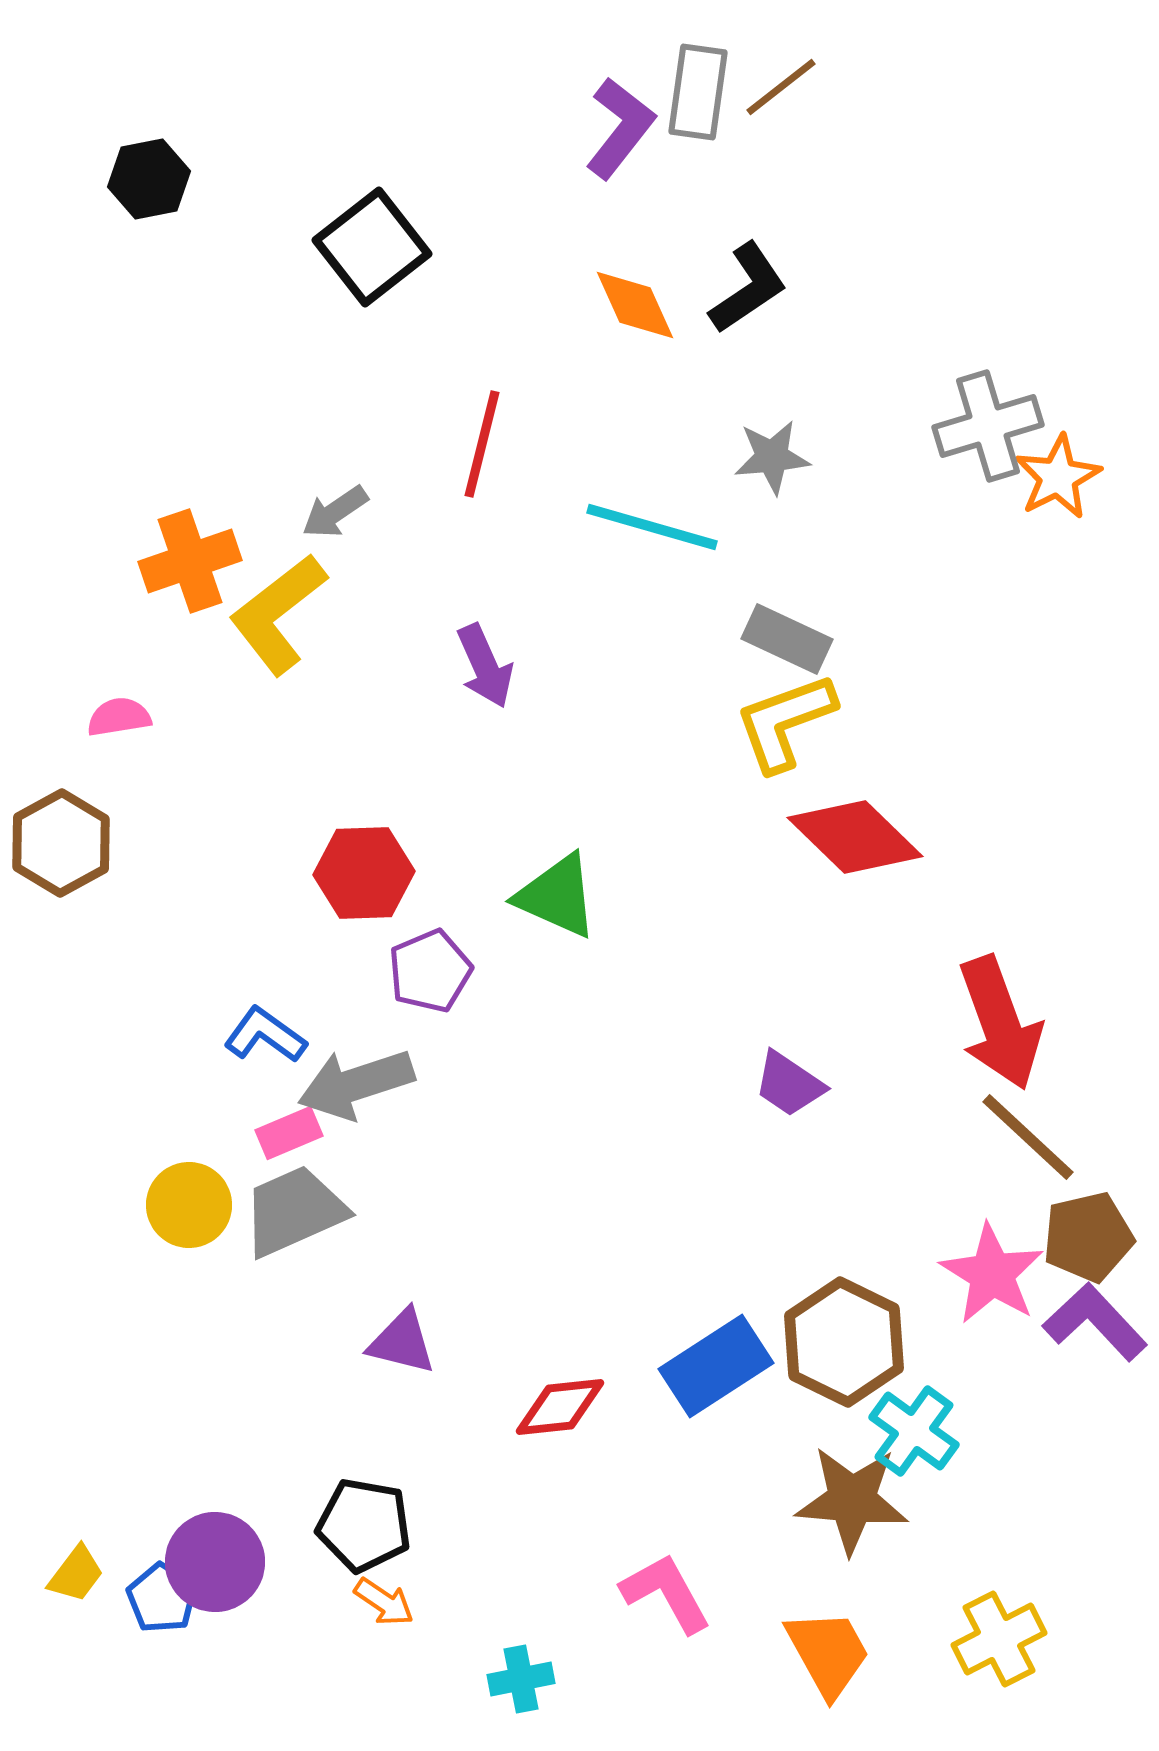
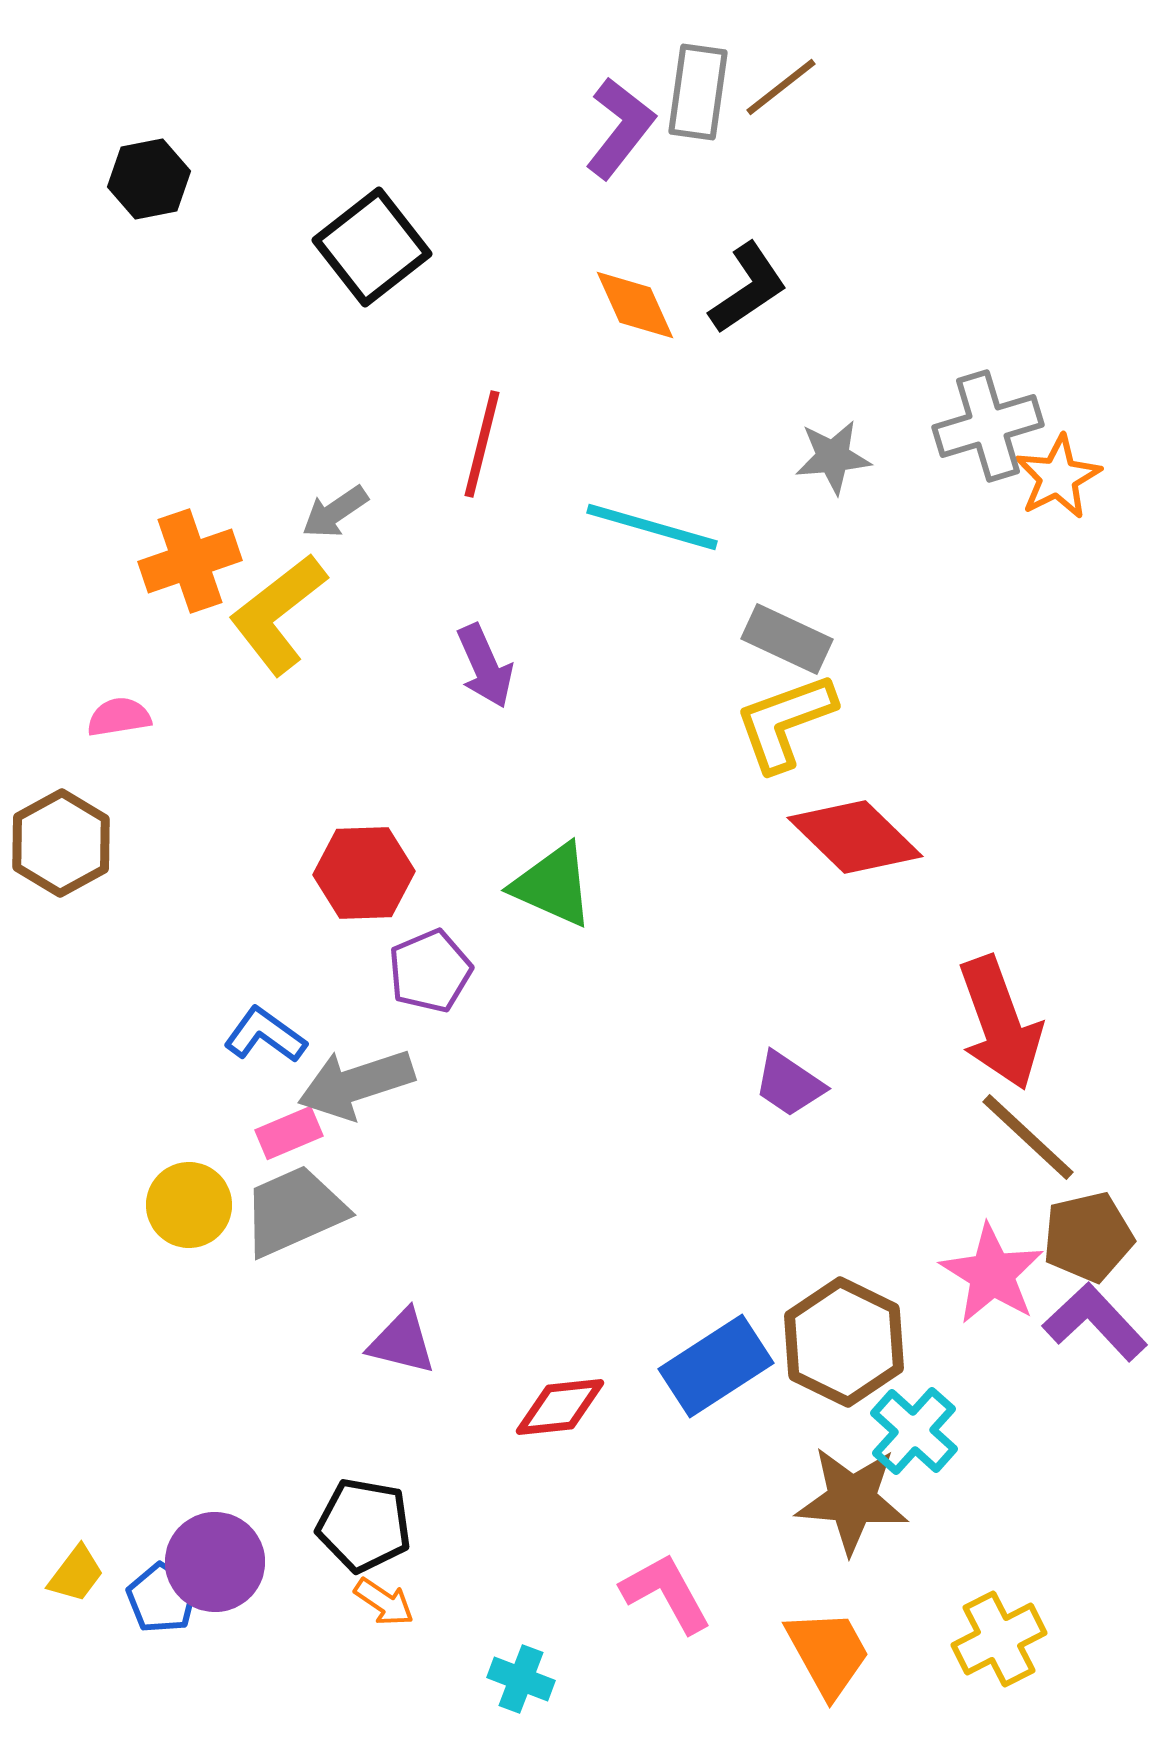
gray star at (772, 457): moved 61 px right
green triangle at (557, 896): moved 4 px left, 11 px up
cyan cross at (914, 1431): rotated 6 degrees clockwise
cyan cross at (521, 1679): rotated 32 degrees clockwise
